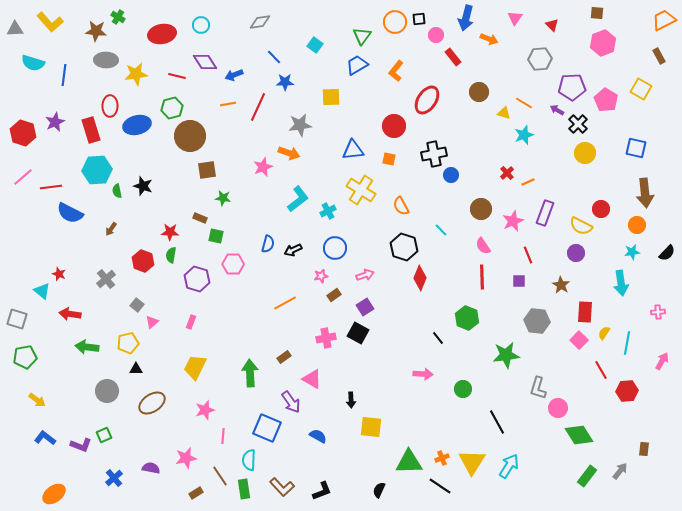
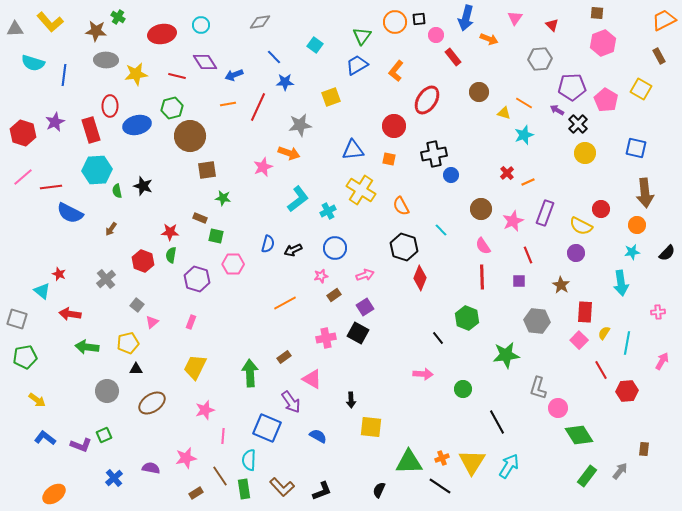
yellow square at (331, 97): rotated 18 degrees counterclockwise
